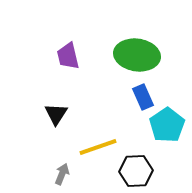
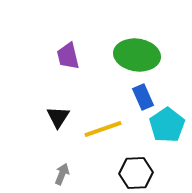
black triangle: moved 2 px right, 3 px down
yellow line: moved 5 px right, 18 px up
black hexagon: moved 2 px down
